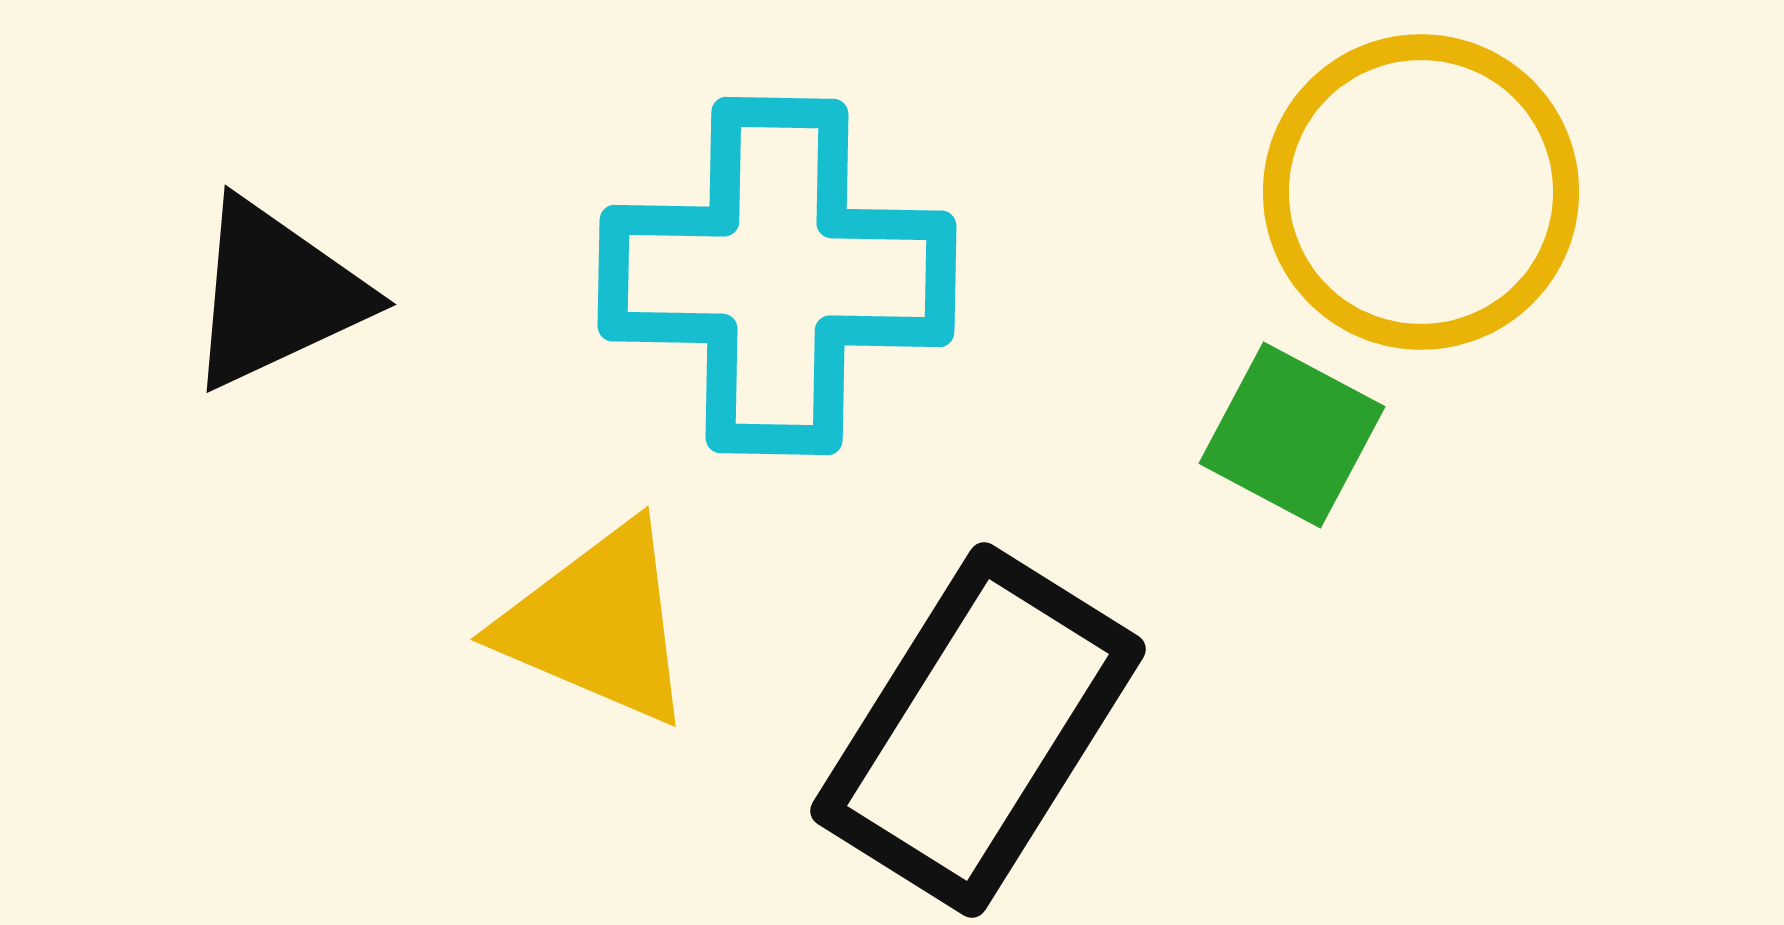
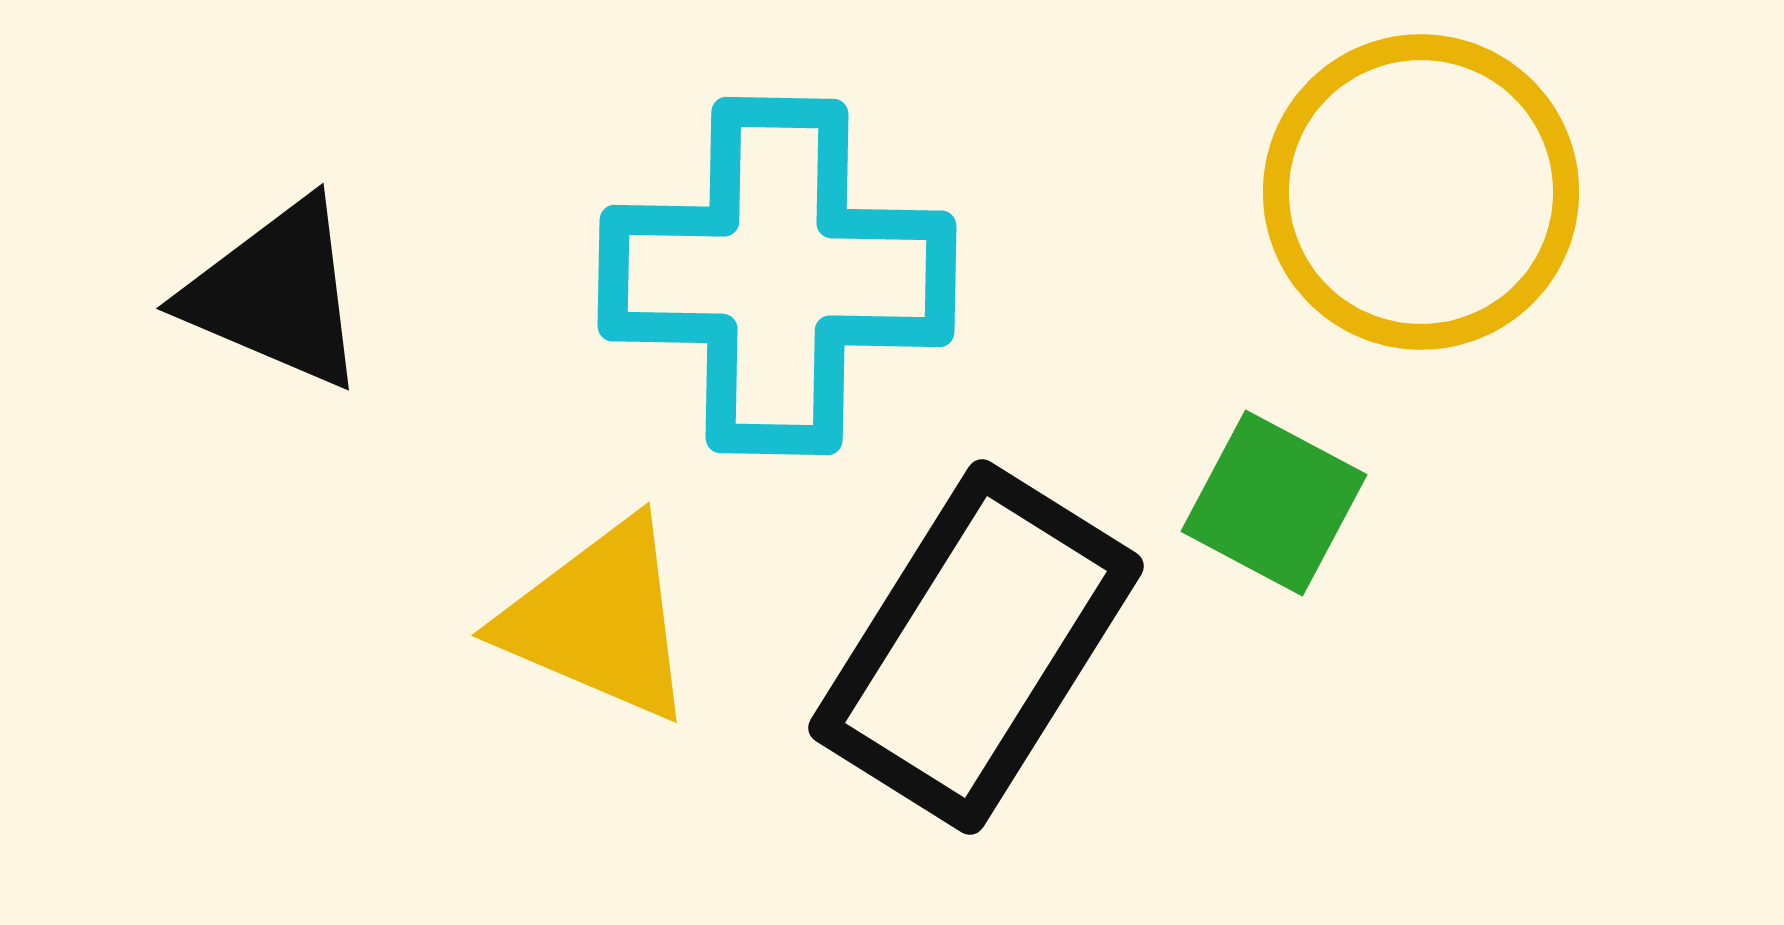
black triangle: rotated 48 degrees clockwise
green square: moved 18 px left, 68 px down
yellow triangle: moved 1 px right, 4 px up
black rectangle: moved 2 px left, 83 px up
